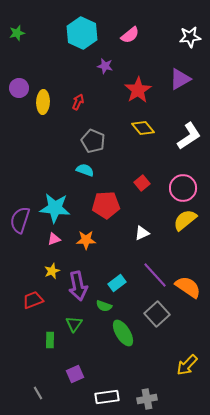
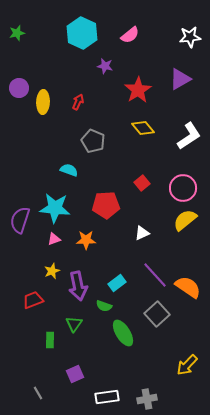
cyan semicircle: moved 16 px left
